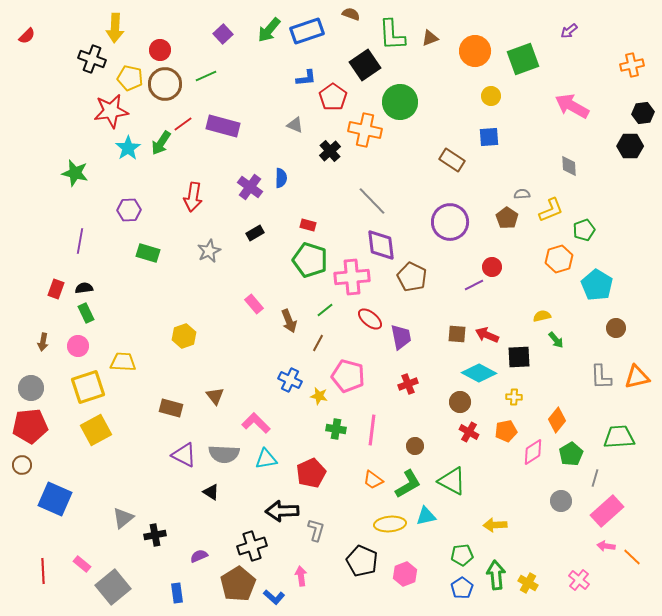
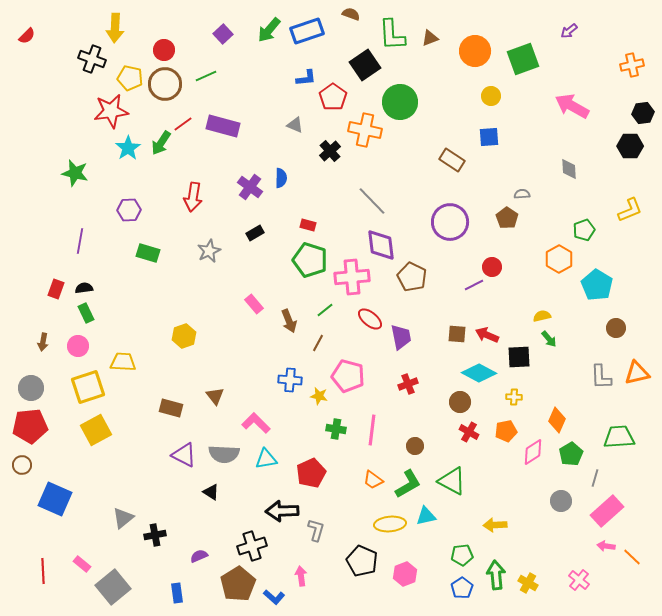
red circle at (160, 50): moved 4 px right
gray diamond at (569, 166): moved 3 px down
yellow L-shape at (551, 210): moved 79 px right
orange hexagon at (559, 259): rotated 12 degrees counterclockwise
green arrow at (556, 340): moved 7 px left, 1 px up
orange triangle at (637, 377): moved 4 px up
blue cross at (290, 380): rotated 20 degrees counterclockwise
orange diamond at (557, 420): rotated 15 degrees counterclockwise
